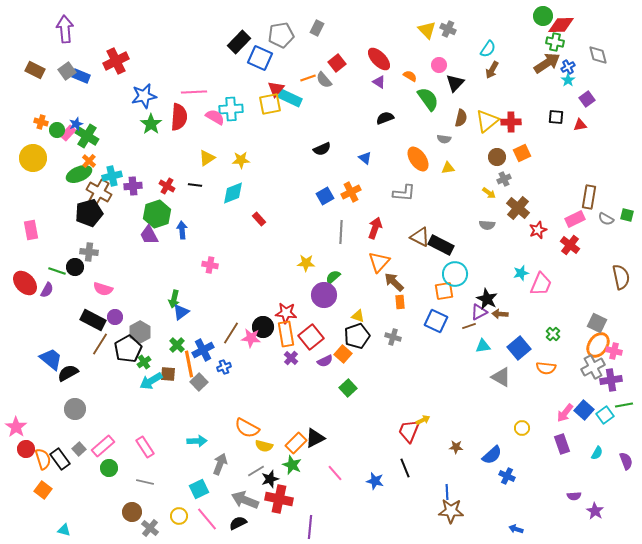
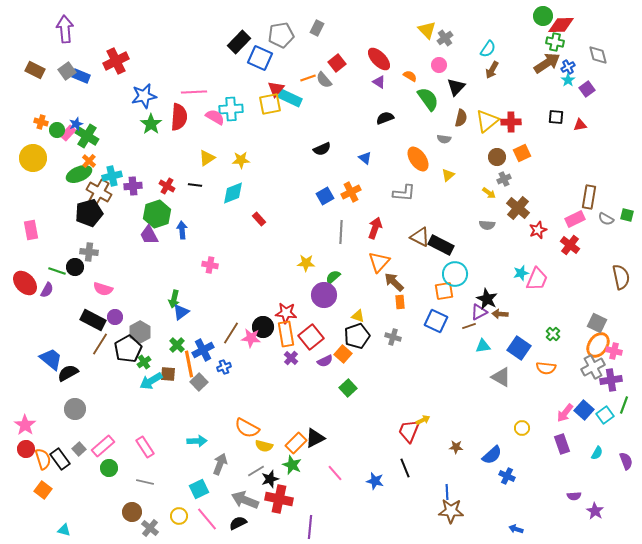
gray cross at (448, 29): moved 3 px left, 9 px down; rotated 28 degrees clockwise
black triangle at (455, 83): moved 1 px right, 4 px down
purple square at (587, 99): moved 10 px up
yellow triangle at (448, 168): moved 7 px down; rotated 32 degrees counterclockwise
pink trapezoid at (541, 284): moved 4 px left, 5 px up
blue square at (519, 348): rotated 15 degrees counterclockwise
green line at (624, 405): rotated 60 degrees counterclockwise
pink star at (16, 427): moved 9 px right, 2 px up
